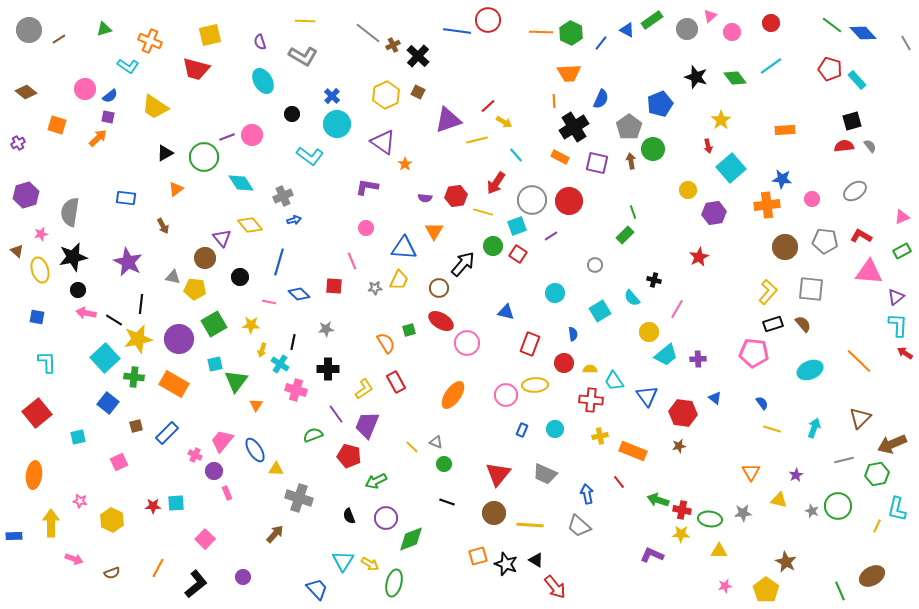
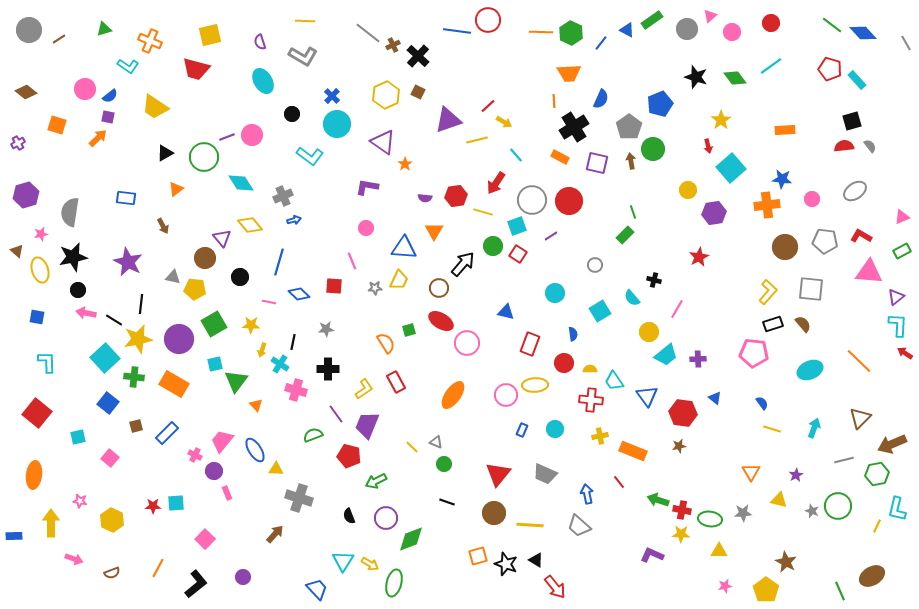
orange triangle at (256, 405): rotated 16 degrees counterclockwise
red square at (37, 413): rotated 12 degrees counterclockwise
pink square at (119, 462): moved 9 px left, 4 px up; rotated 24 degrees counterclockwise
